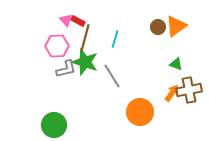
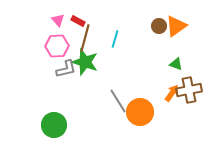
pink triangle: moved 8 px left
brown circle: moved 1 px right, 1 px up
gray line: moved 6 px right, 25 px down
